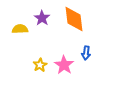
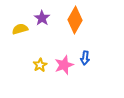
orange diamond: moved 1 px right, 1 px down; rotated 36 degrees clockwise
yellow semicircle: rotated 14 degrees counterclockwise
blue arrow: moved 1 px left, 5 px down
pink star: rotated 18 degrees clockwise
